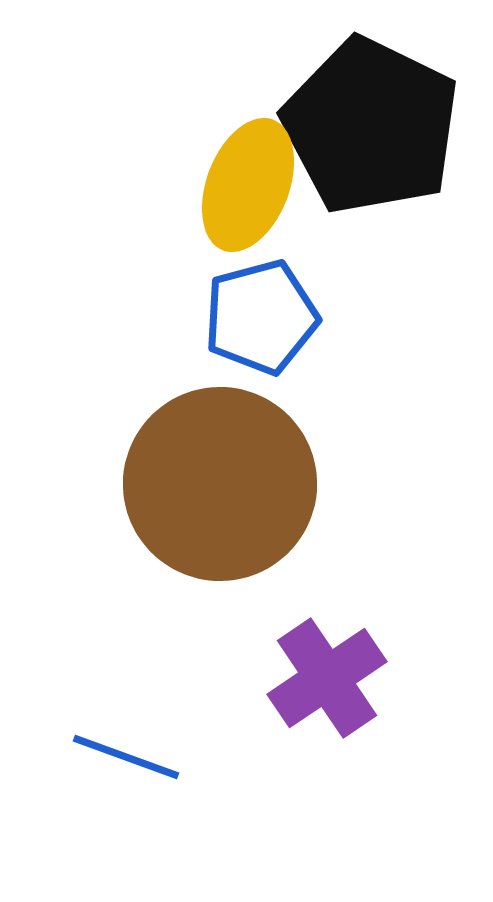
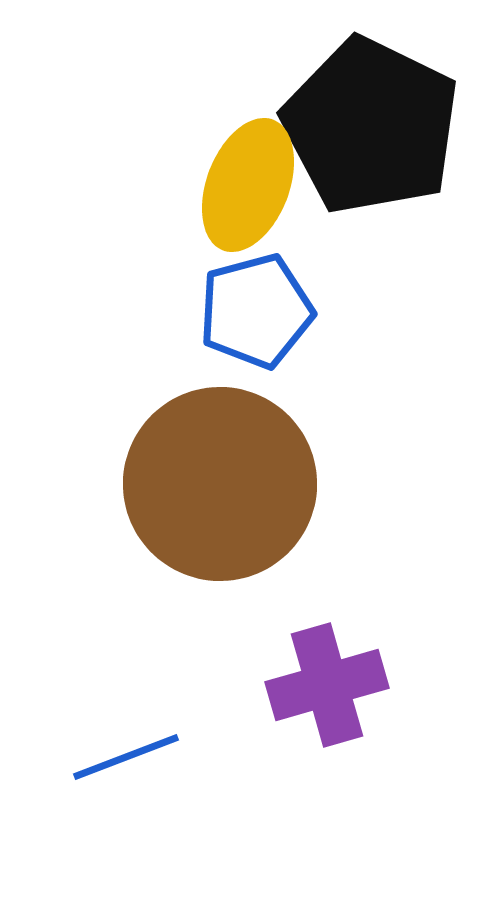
blue pentagon: moved 5 px left, 6 px up
purple cross: moved 7 px down; rotated 18 degrees clockwise
blue line: rotated 41 degrees counterclockwise
